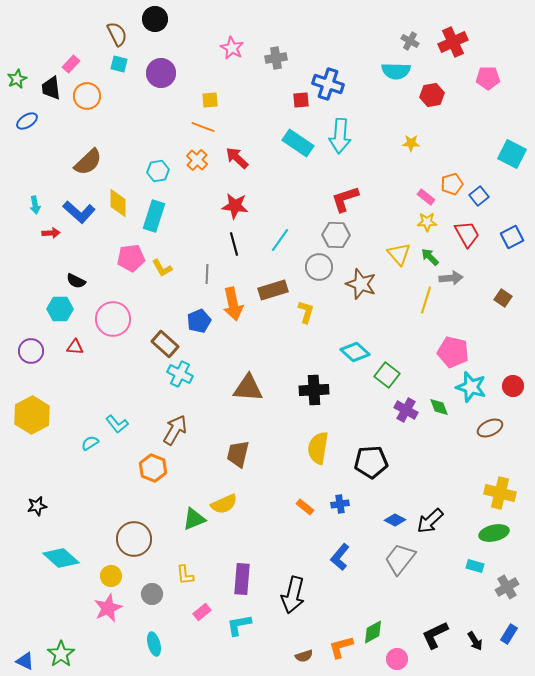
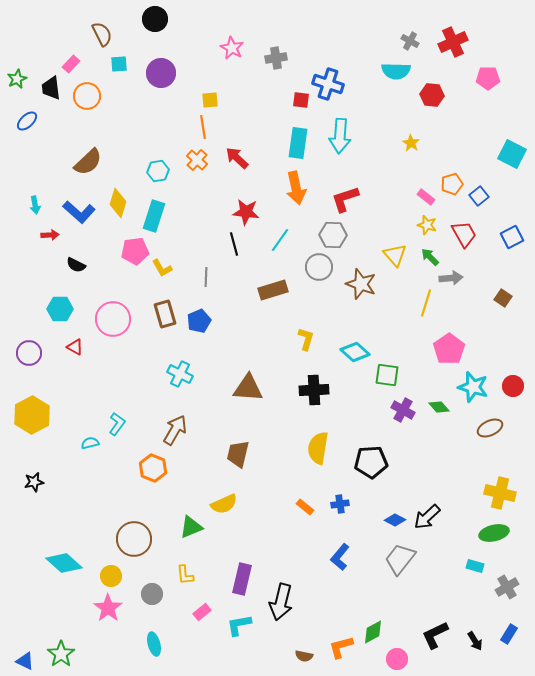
brown semicircle at (117, 34): moved 15 px left
cyan square at (119, 64): rotated 18 degrees counterclockwise
red hexagon at (432, 95): rotated 15 degrees clockwise
red square at (301, 100): rotated 12 degrees clockwise
blue ellipse at (27, 121): rotated 10 degrees counterclockwise
orange line at (203, 127): rotated 60 degrees clockwise
cyan rectangle at (298, 143): rotated 64 degrees clockwise
yellow star at (411, 143): rotated 30 degrees clockwise
yellow diamond at (118, 203): rotated 16 degrees clockwise
red star at (235, 206): moved 11 px right, 6 px down
yellow star at (427, 222): moved 3 px down; rotated 18 degrees clockwise
red arrow at (51, 233): moved 1 px left, 2 px down
red trapezoid at (467, 234): moved 3 px left
gray hexagon at (336, 235): moved 3 px left
yellow triangle at (399, 254): moved 4 px left, 1 px down
pink pentagon at (131, 258): moved 4 px right, 7 px up
gray line at (207, 274): moved 1 px left, 3 px down
black semicircle at (76, 281): moved 16 px up
yellow line at (426, 300): moved 3 px down
orange arrow at (233, 304): moved 63 px right, 116 px up
yellow L-shape at (306, 312): moved 27 px down
brown rectangle at (165, 344): moved 30 px up; rotated 32 degrees clockwise
red triangle at (75, 347): rotated 24 degrees clockwise
purple circle at (31, 351): moved 2 px left, 2 px down
pink pentagon at (453, 352): moved 4 px left, 3 px up; rotated 24 degrees clockwise
green square at (387, 375): rotated 30 degrees counterclockwise
cyan star at (471, 387): moved 2 px right
green diamond at (439, 407): rotated 20 degrees counterclockwise
purple cross at (406, 410): moved 3 px left
cyan L-shape at (117, 424): rotated 105 degrees counterclockwise
cyan semicircle at (90, 443): rotated 18 degrees clockwise
black star at (37, 506): moved 3 px left, 24 px up
green triangle at (194, 519): moved 3 px left, 8 px down
black arrow at (430, 521): moved 3 px left, 4 px up
cyan diamond at (61, 558): moved 3 px right, 5 px down
purple rectangle at (242, 579): rotated 8 degrees clockwise
black arrow at (293, 595): moved 12 px left, 7 px down
pink star at (108, 608): rotated 12 degrees counterclockwise
brown semicircle at (304, 656): rotated 30 degrees clockwise
